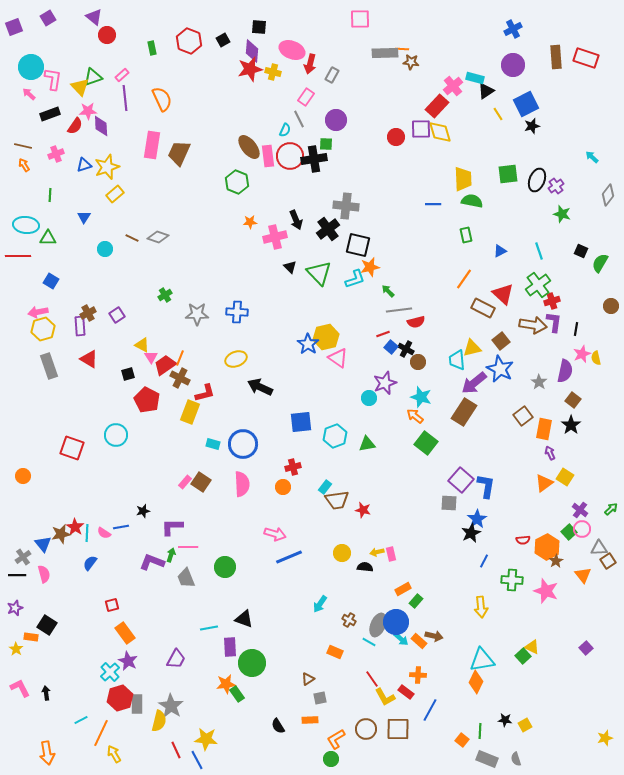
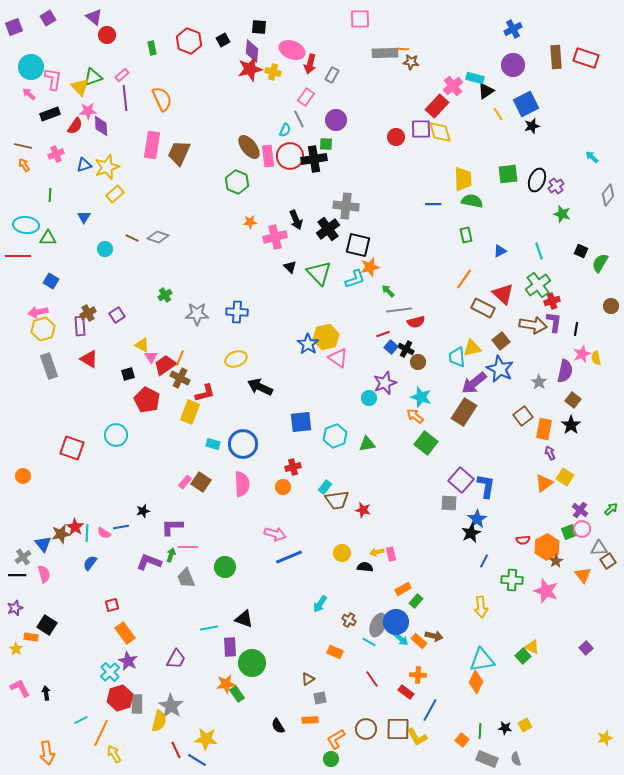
cyan trapezoid at (457, 360): moved 3 px up
green square at (569, 532): rotated 21 degrees clockwise
purple L-shape at (152, 562): moved 3 px left
yellow L-shape at (385, 697): moved 32 px right, 40 px down
black star at (505, 720): moved 8 px down
blue line at (197, 760): rotated 30 degrees counterclockwise
